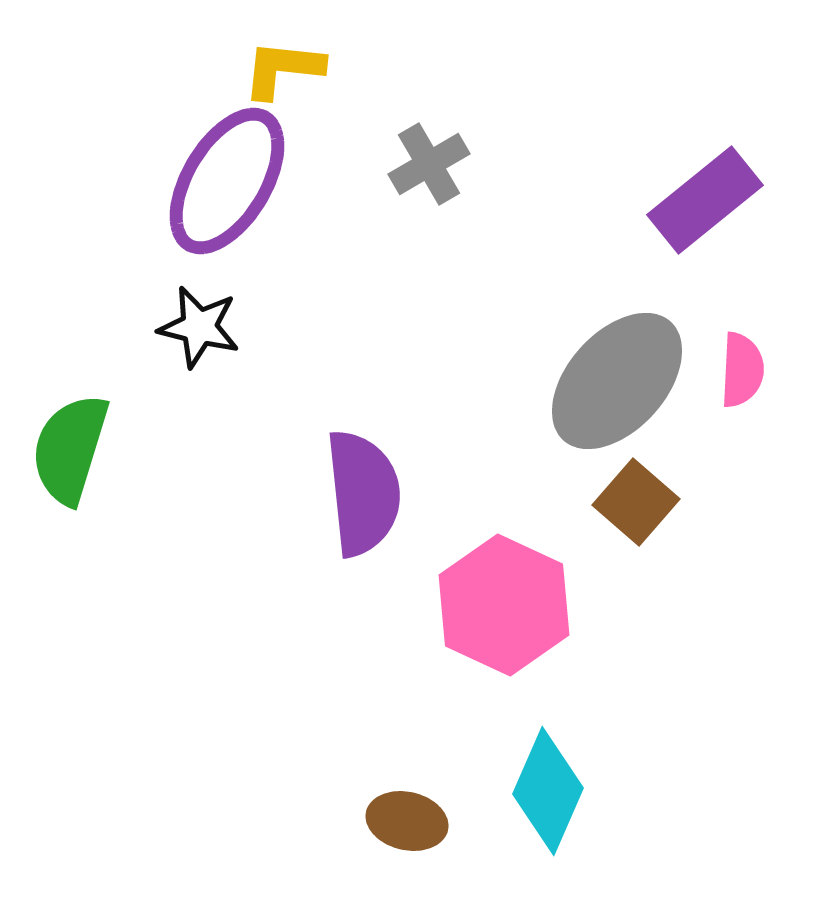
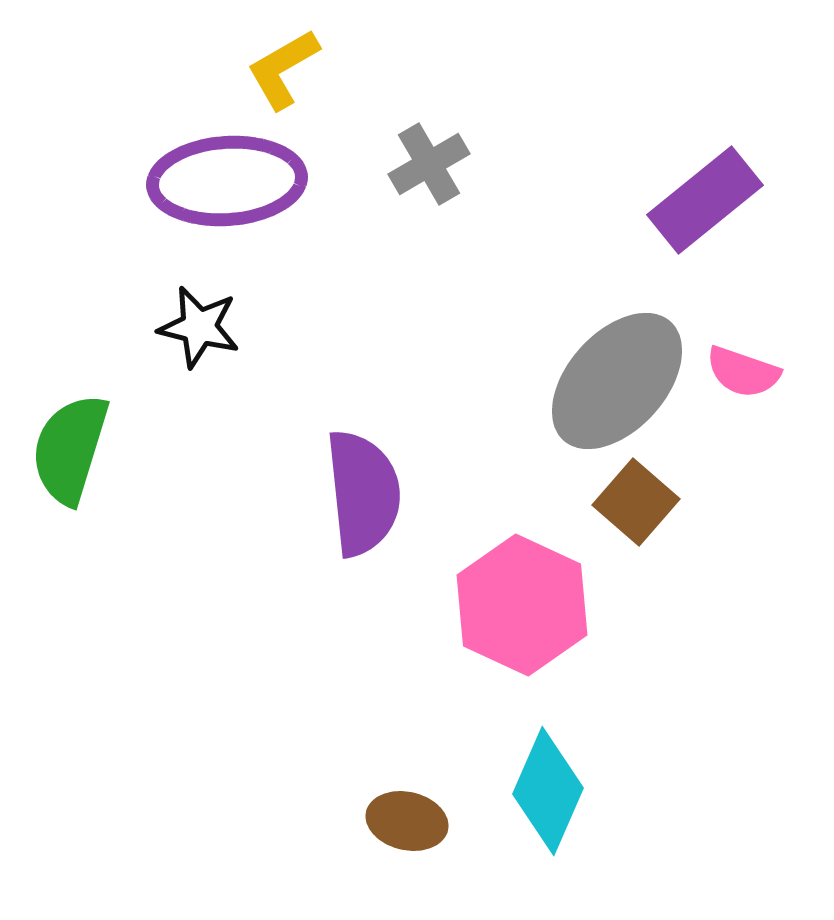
yellow L-shape: rotated 36 degrees counterclockwise
purple ellipse: rotated 55 degrees clockwise
pink semicircle: moved 1 px right, 2 px down; rotated 106 degrees clockwise
pink hexagon: moved 18 px right
